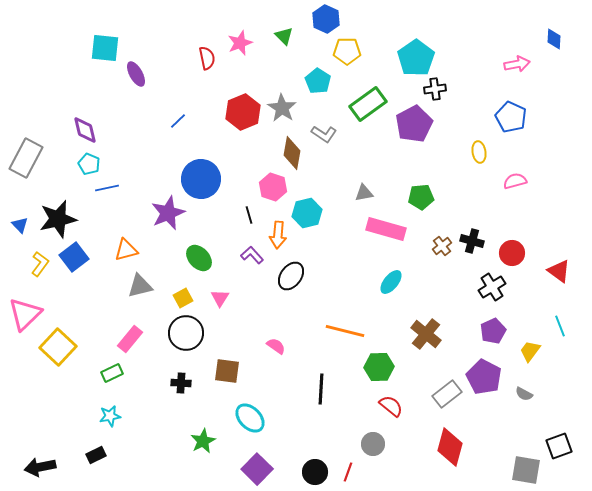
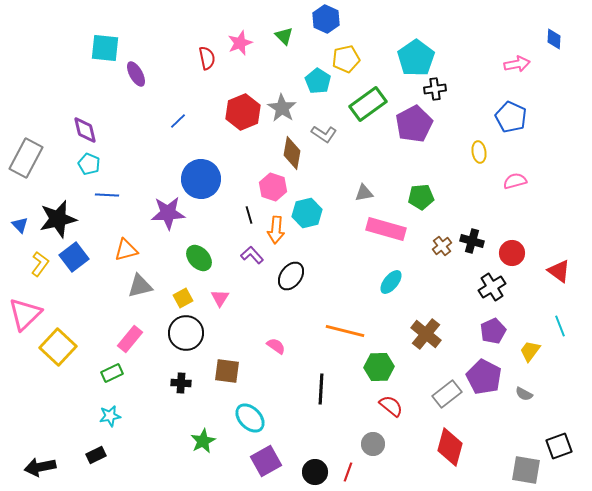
yellow pentagon at (347, 51): moved 1 px left, 8 px down; rotated 12 degrees counterclockwise
blue line at (107, 188): moved 7 px down; rotated 15 degrees clockwise
purple star at (168, 213): rotated 20 degrees clockwise
orange arrow at (278, 235): moved 2 px left, 5 px up
purple square at (257, 469): moved 9 px right, 8 px up; rotated 16 degrees clockwise
